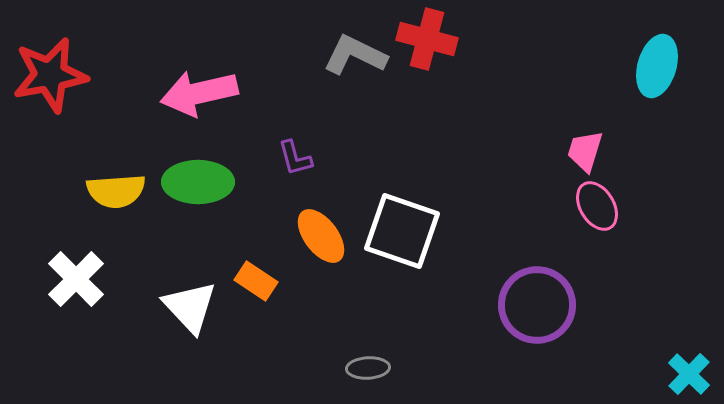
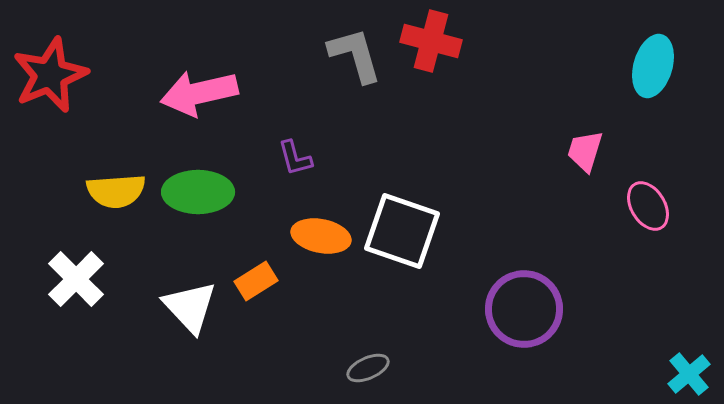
red cross: moved 4 px right, 2 px down
gray L-shape: rotated 48 degrees clockwise
cyan ellipse: moved 4 px left
red star: rotated 12 degrees counterclockwise
green ellipse: moved 10 px down
pink ellipse: moved 51 px right
orange ellipse: rotated 42 degrees counterclockwise
orange rectangle: rotated 66 degrees counterclockwise
purple circle: moved 13 px left, 4 px down
gray ellipse: rotated 21 degrees counterclockwise
cyan cross: rotated 6 degrees clockwise
